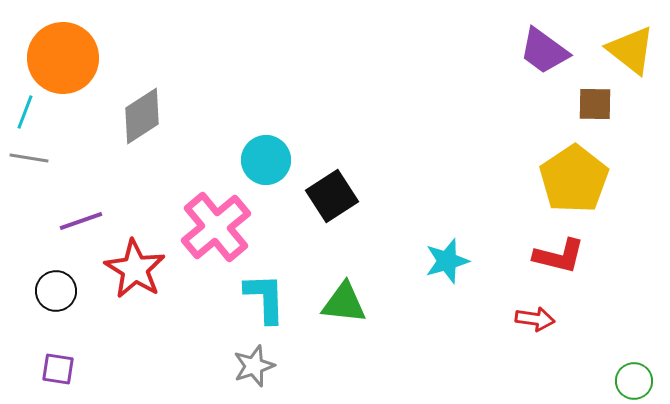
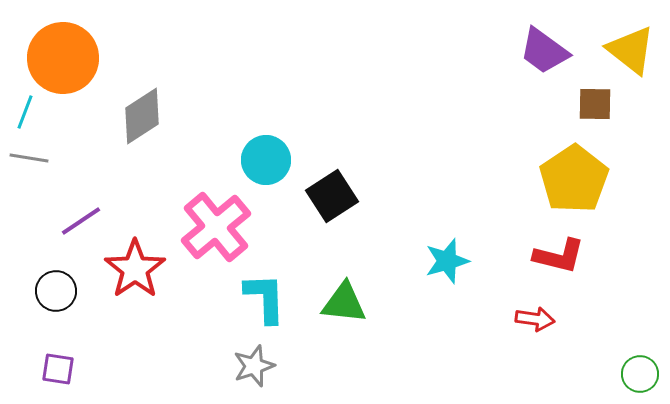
purple line: rotated 15 degrees counterclockwise
red star: rotated 6 degrees clockwise
green circle: moved 6 px right, 7 px up
